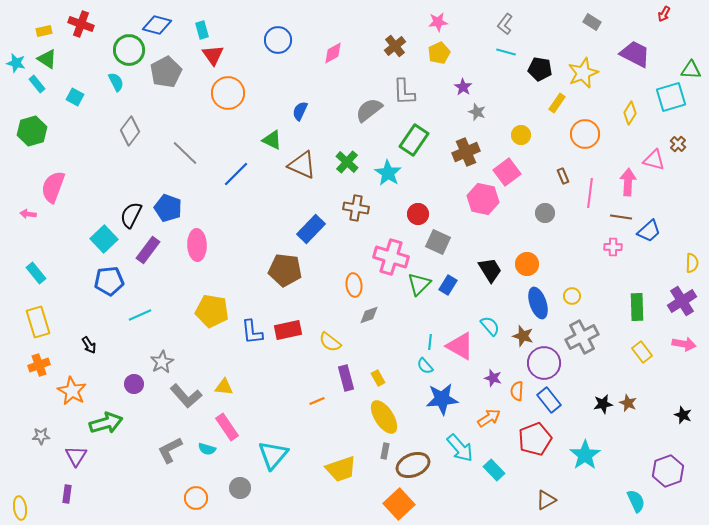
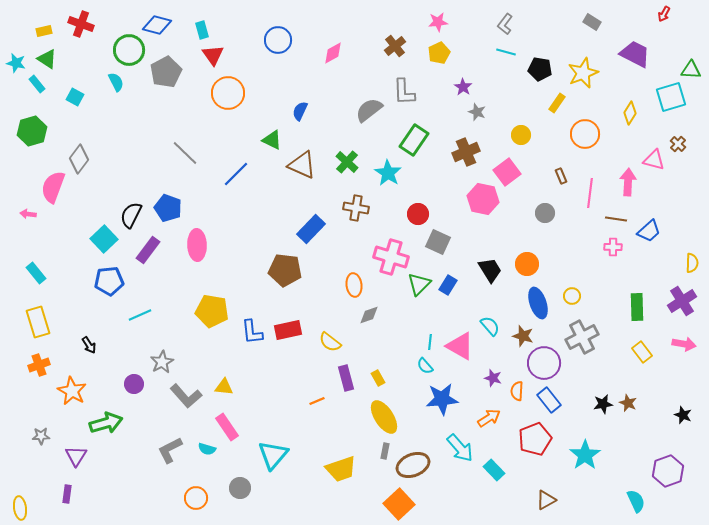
gray diamond at (130, 131): moved 51 px left, 28 px down
brown rectangle at (563, 176): moved 2 px left
brown line at (621, 217): moved 5 px left, 2 px down
